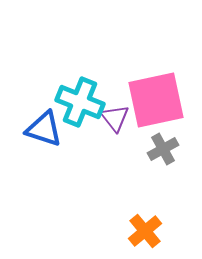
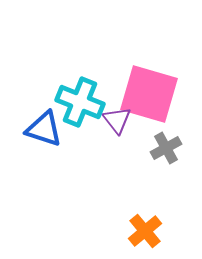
pink square: moved 7 px left, 6 px up; rotated 28 degrees clockwise
purple triangle: moved 2 px right, 2 px down
gray cross: moved 3 px right, 1 px up
